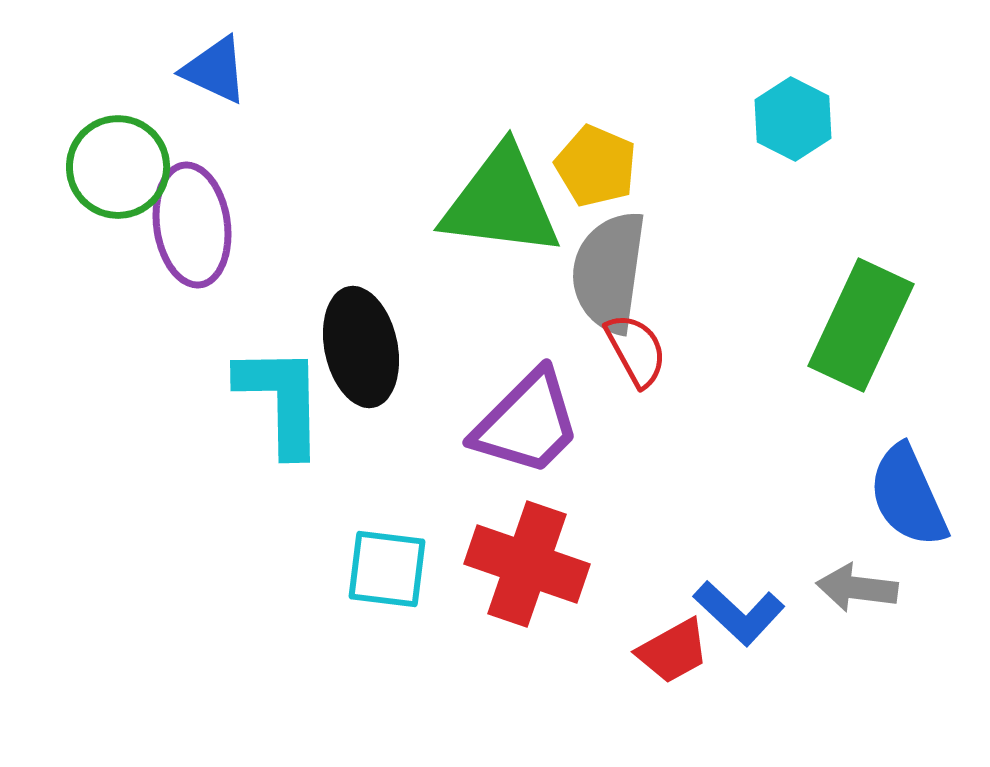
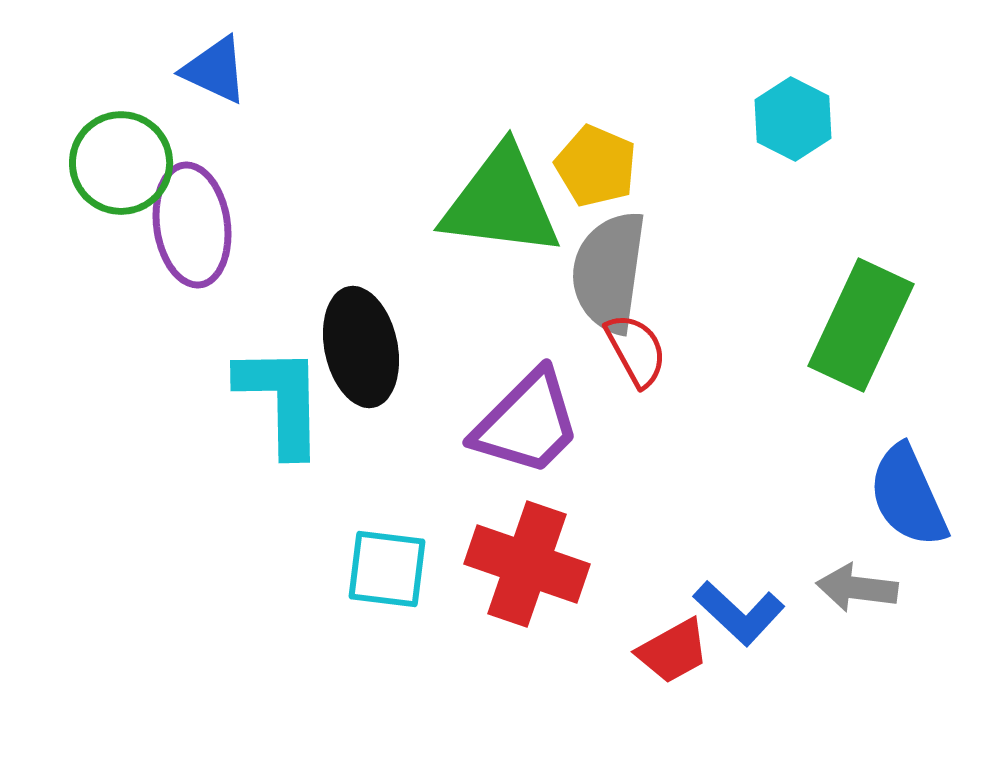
green circle: moved 3 px right, 4 px up
